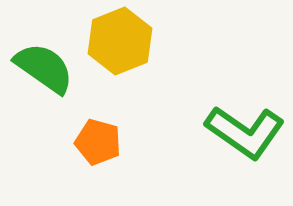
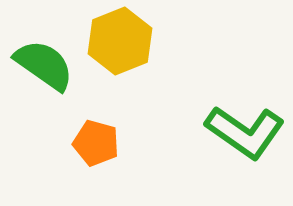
green semicircle: moved 3 px up
orange pentagon: moved 2 px left, 1 px down
